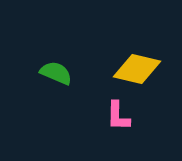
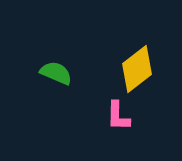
yellow diamond: rotated 51 degrees counterclockwise
